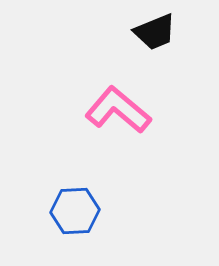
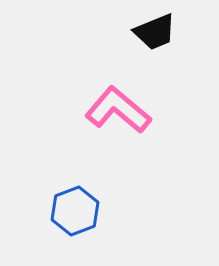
blue hexagon: rotated 18 degrees counterclockwise
